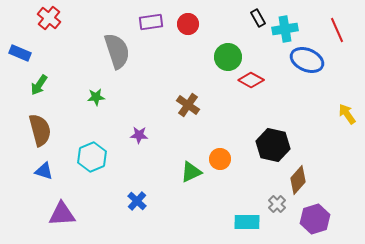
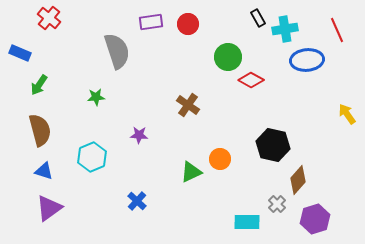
blue ellipse: rotated 28 degrees counterclockwise
purple triangle: moved 13 px left, 6 px up; rotated 32 degrees counterclockwise
